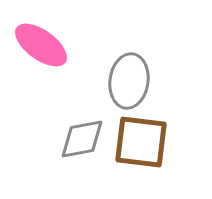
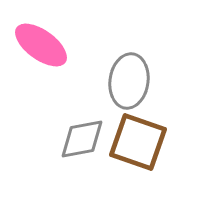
brown square: moved 3 px left; rotated 12 degrees clockwise
